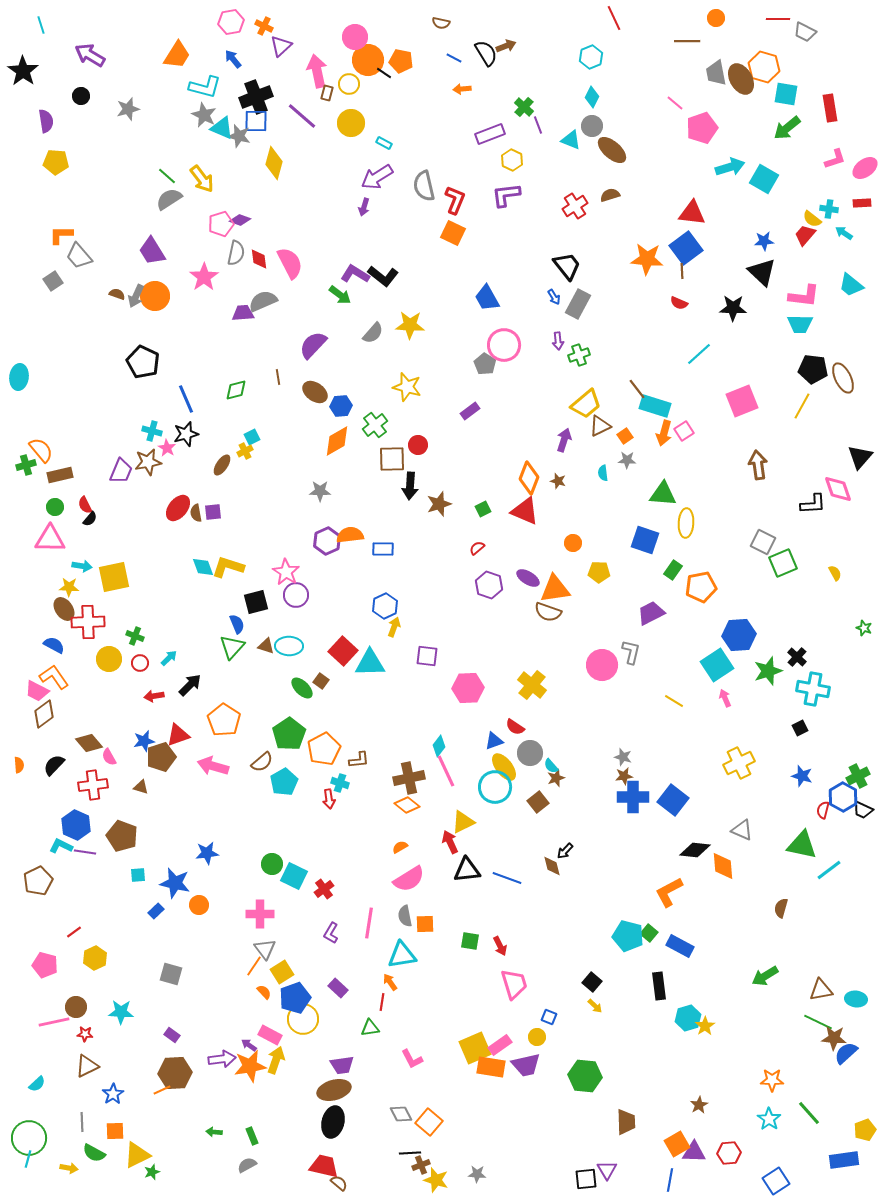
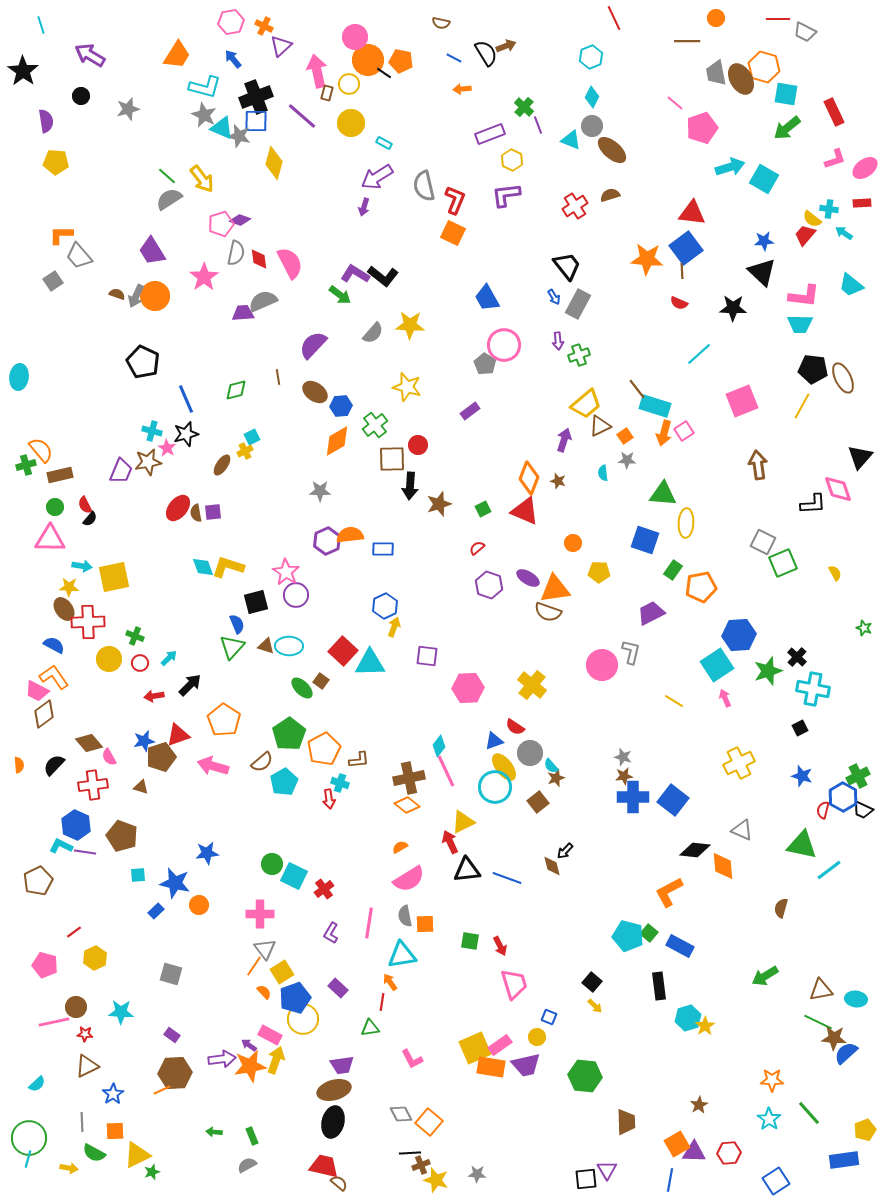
red rectangle at (830, 108): moved 4 px right, 4 px down; rotated 16 degrees counterclockwise
